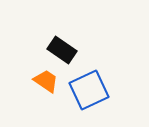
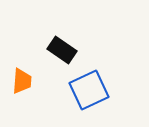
orange trapezoid: moved 24 px left; rotated 60 degrees clockwise
